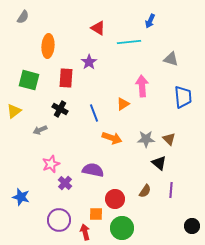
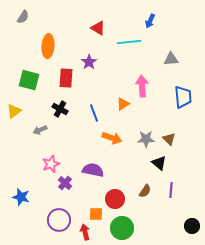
gray triangle: rotated 21 degrees counterclockwise
